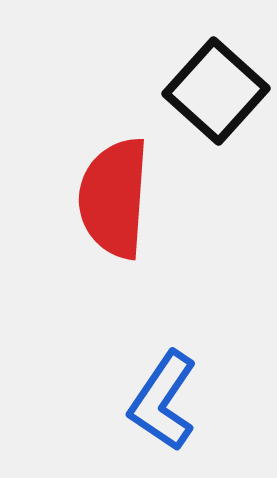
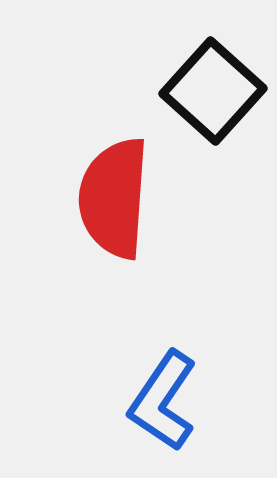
black square: moved 3 px left
